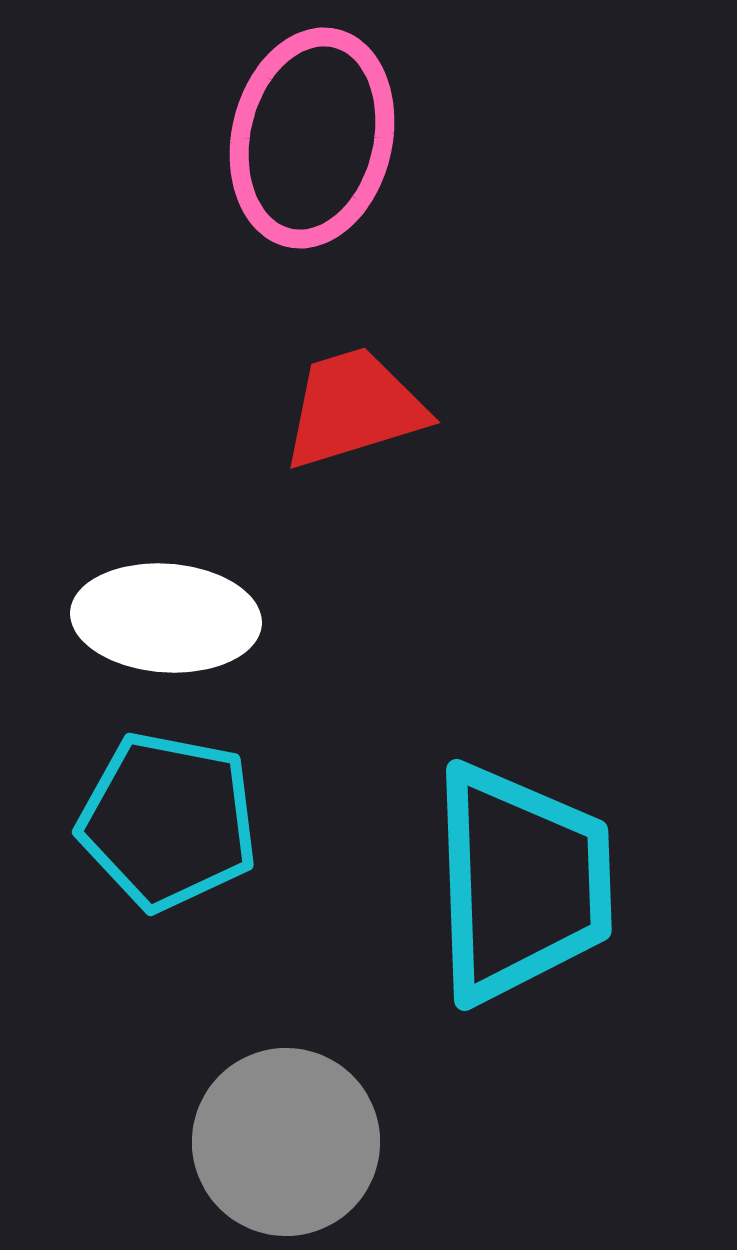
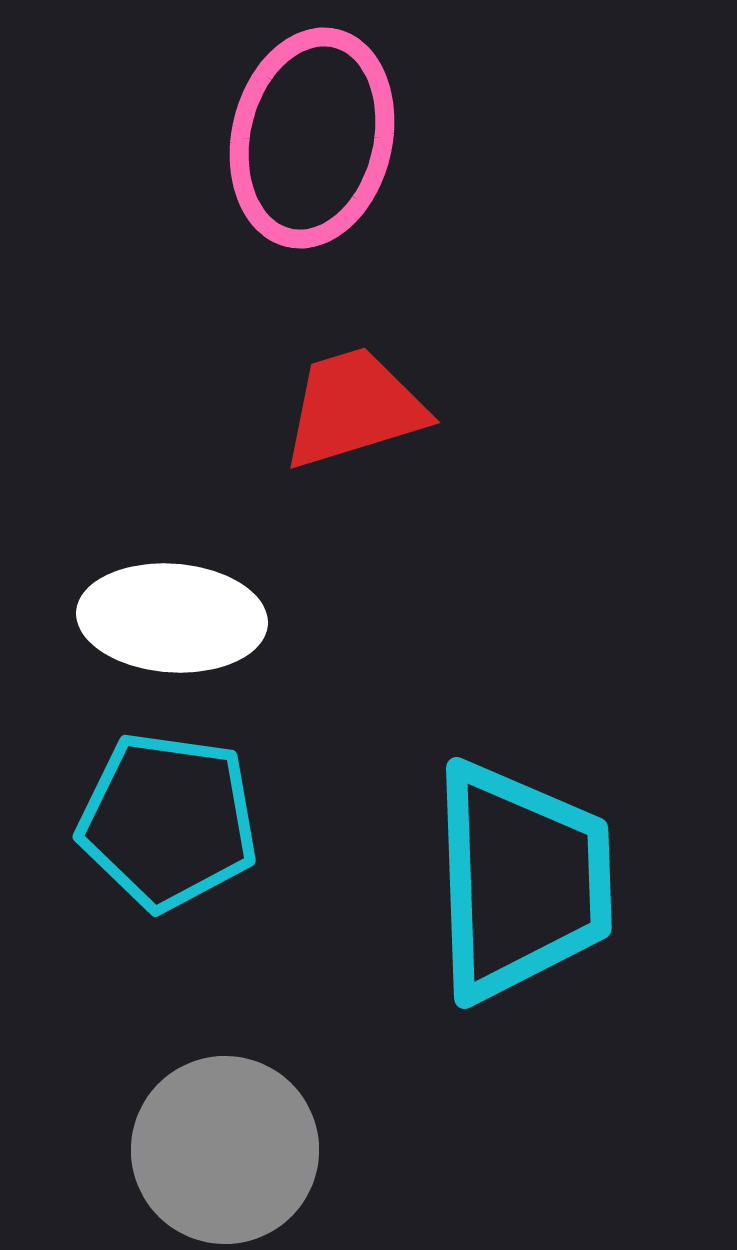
white ellipse: moved 6 px right
cyan pentagon: rotated 3 degrees counterclockwise
cyan trapezoid: moved 2 px up
gray circle: moved 61 px left, 8 px down
